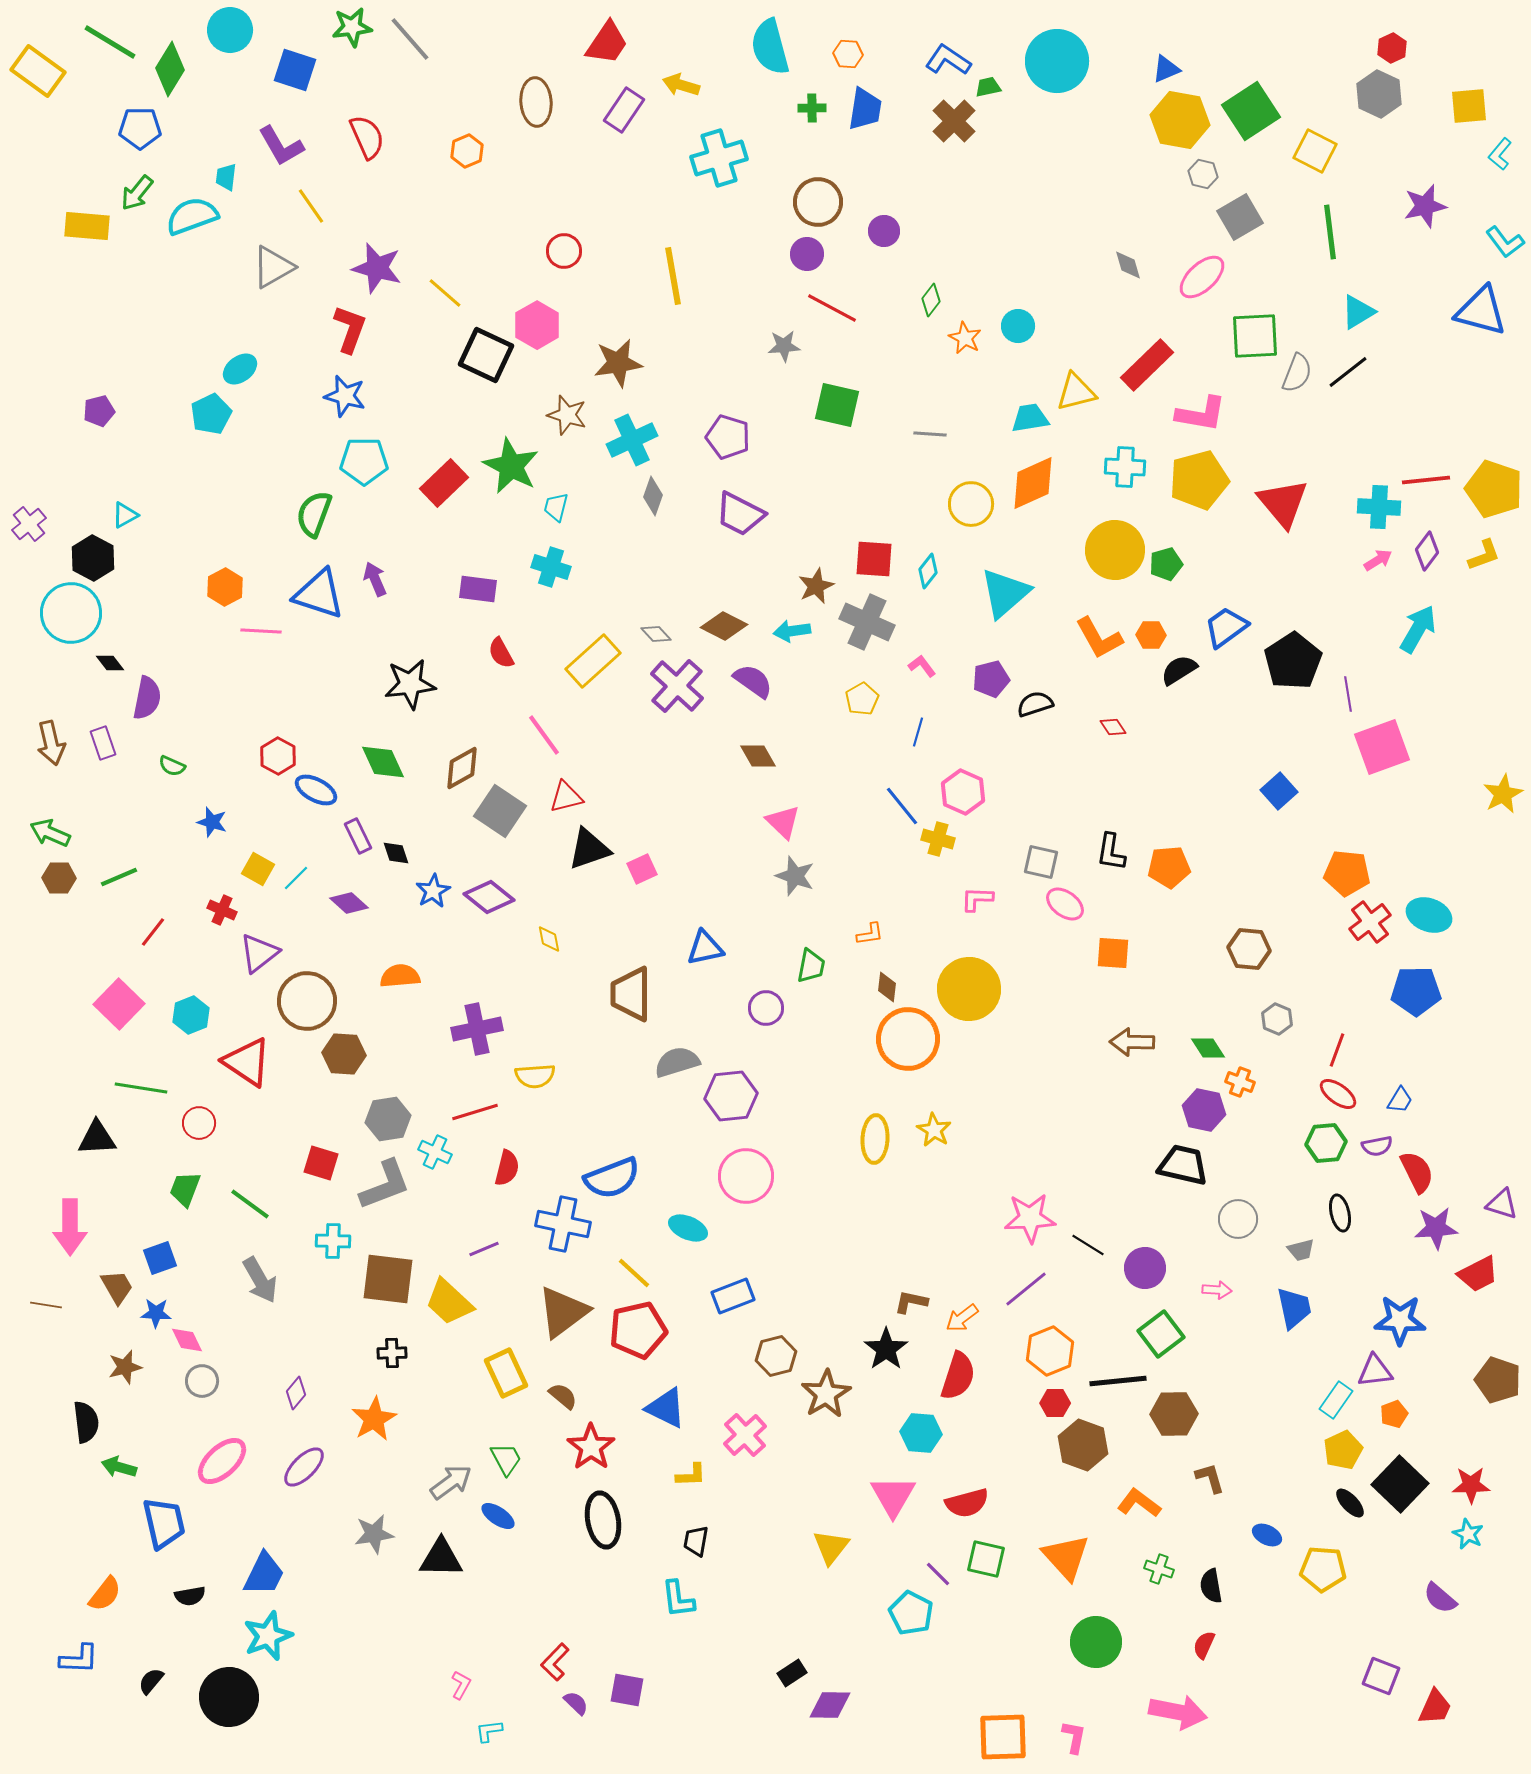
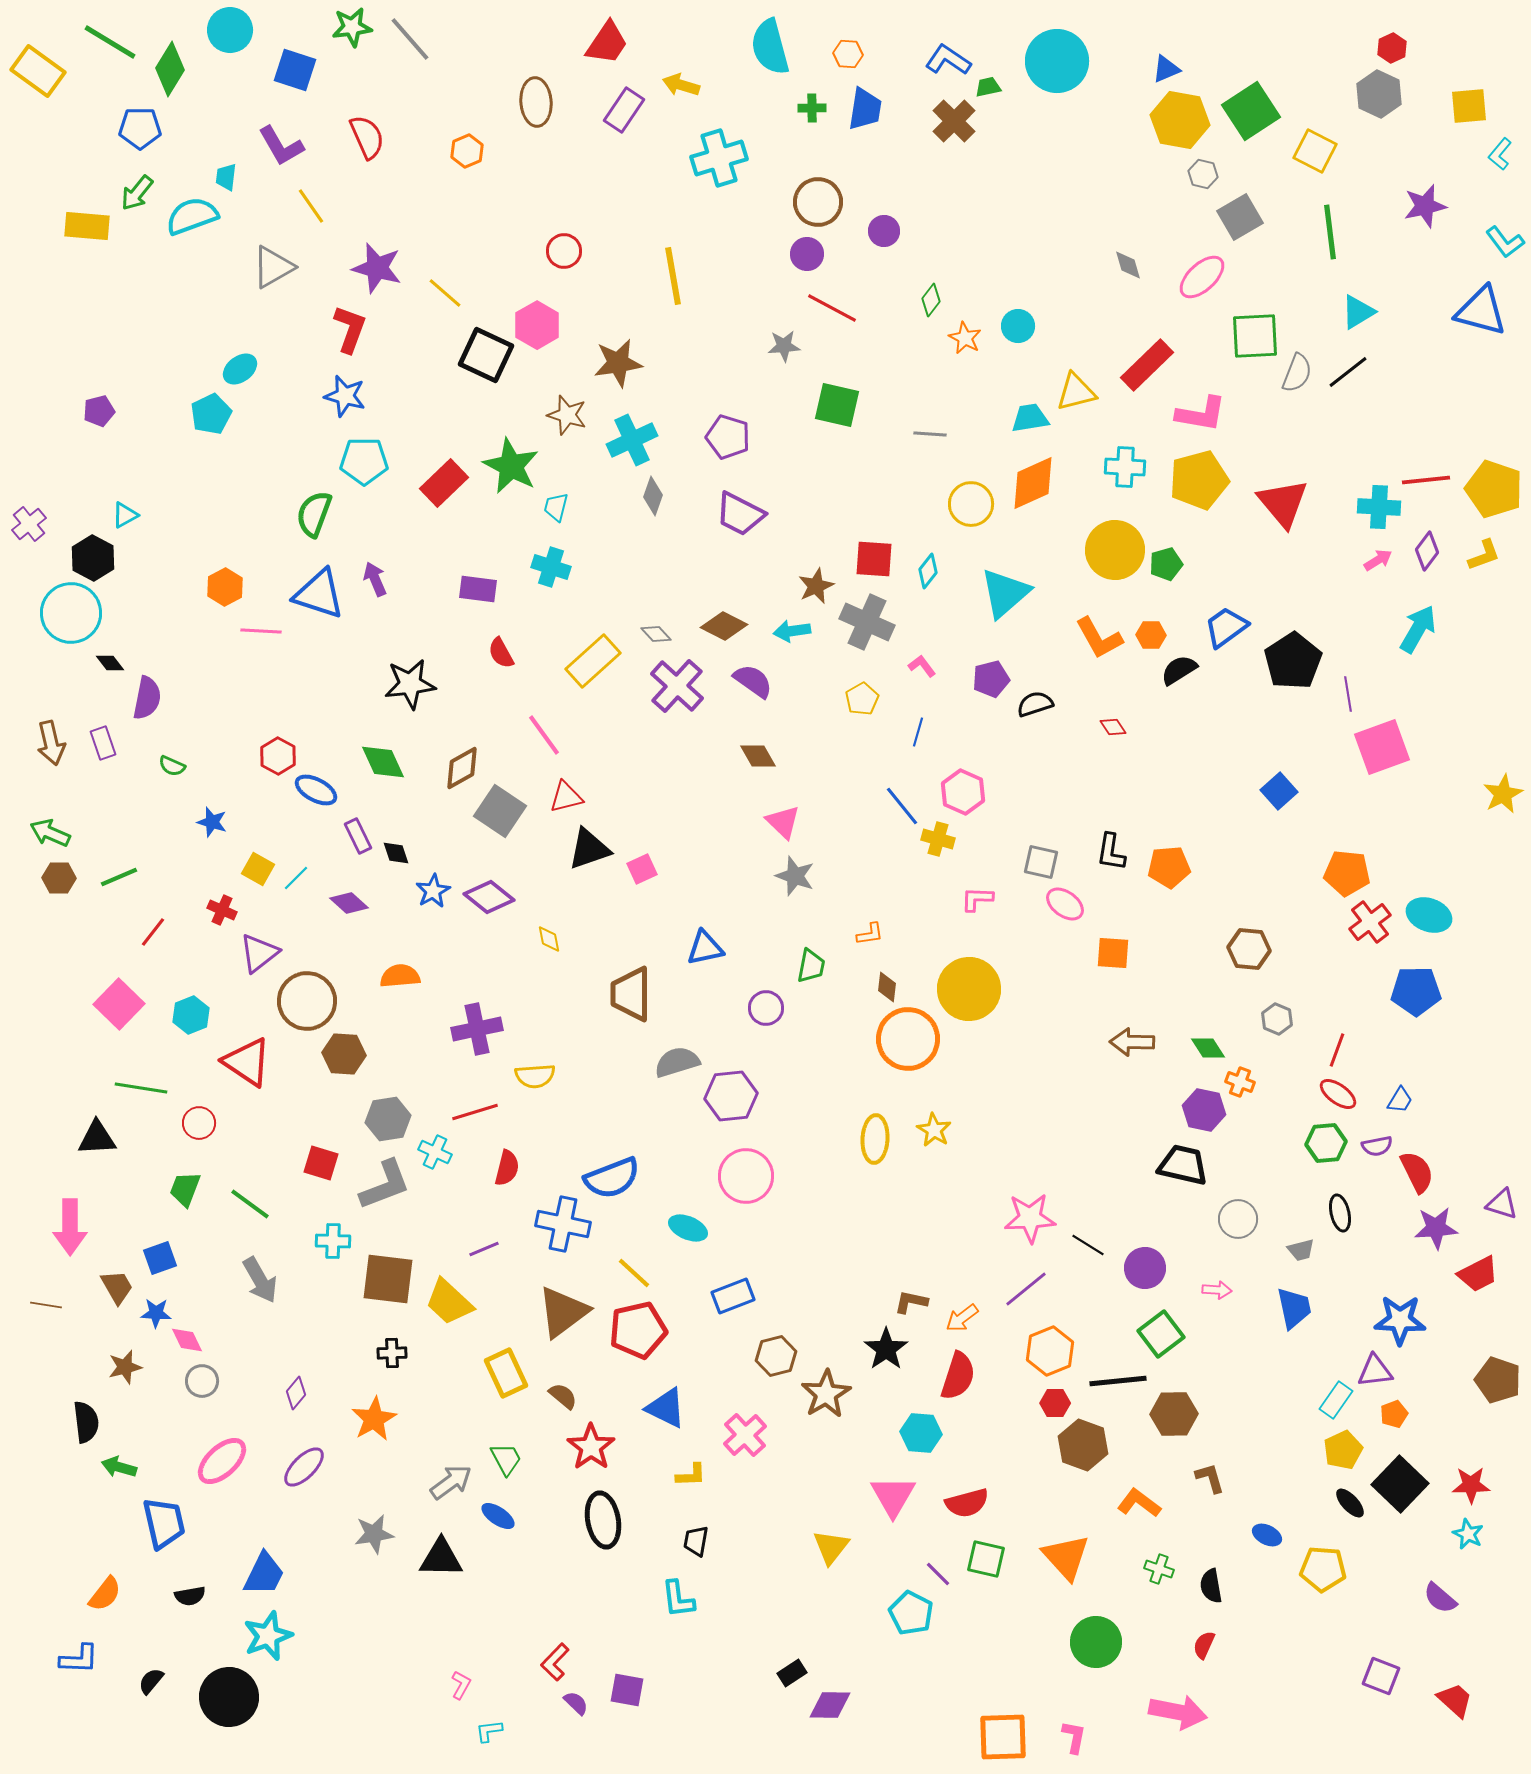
red trapezoid at (1435, 1707): moved 20 px right, 7 px up; rotated 72 degrees counterclockwise
